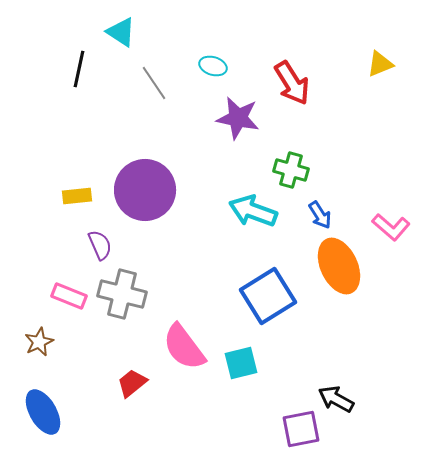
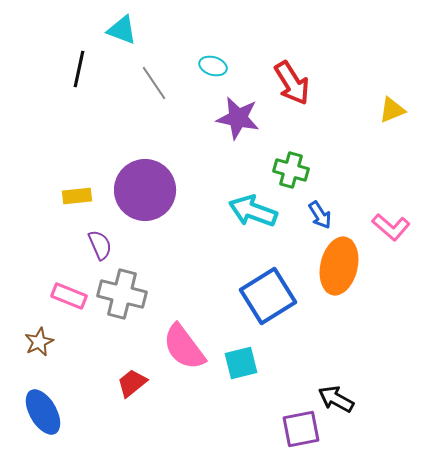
cyan triangle: moved 1 px right, 2 px up; rotated 12 degrees counterclockwise
yellow triangle: moved 12 px right, 46 px down
orange ellipse: rotated 38 degrees clockwise
